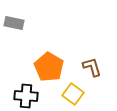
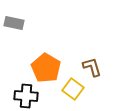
orange pentagon: moved 3 px left, 1 px down
yellow square: moved 5 px up
